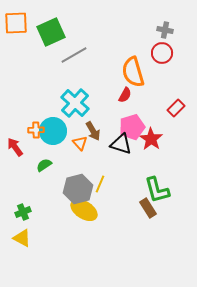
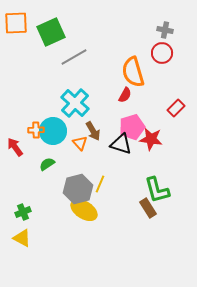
gray line: moved 2 px down
red star: rotated 25 degrees counterclockwise
green semicircle: moved 3 px right, 1 px up
